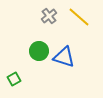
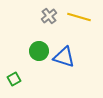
yellow line: rotated 25 degrees counterclockwise
